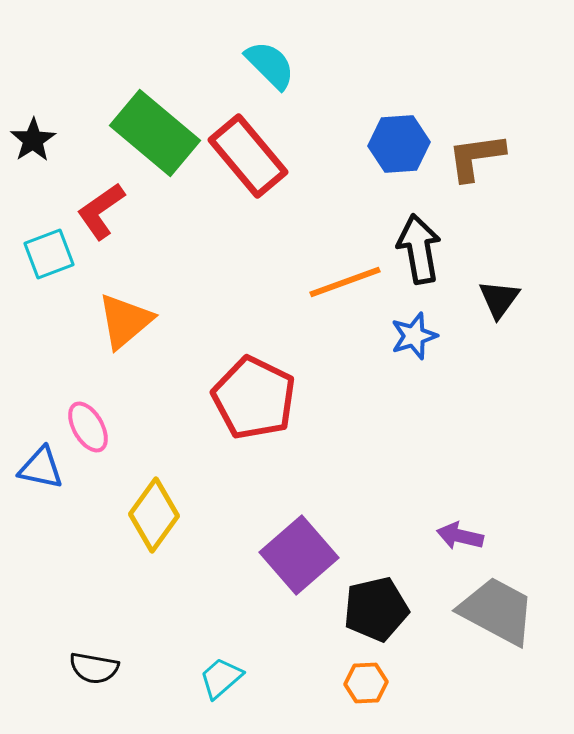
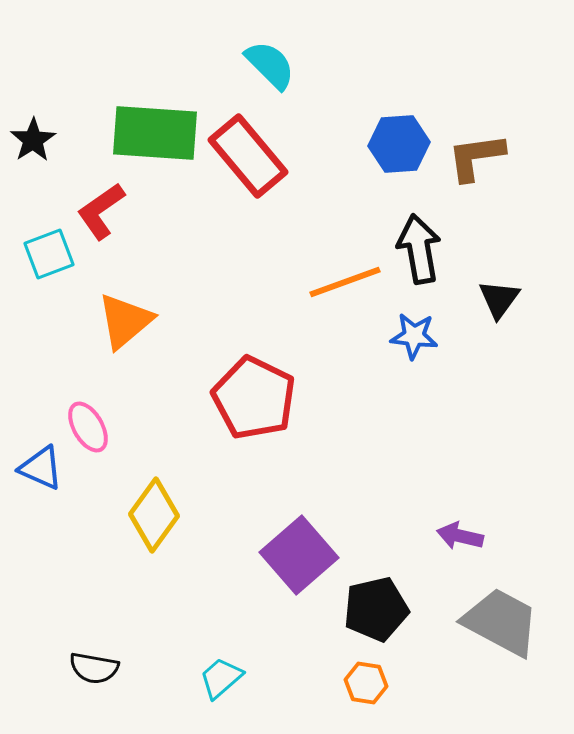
green rectangle: rotated 36 degrees counterclockwise
blue star: rotated 24 degrees clockwise
blue triangle: rotated 12 degrees clockwise
gray trapezoid: moved 4 px right, 11 px down
orange hexagon: rotated 12 degrees clockwise
